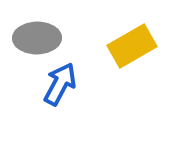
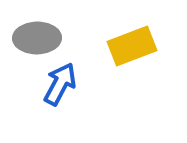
yellow rectangle: rotated 9 degrees clockwise
